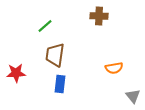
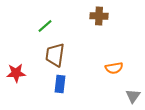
gray triangle: rotated 14 degrees clockwise
